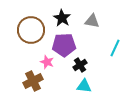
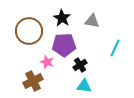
brown circle: moved 2 px left, 1 px down
